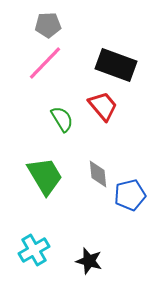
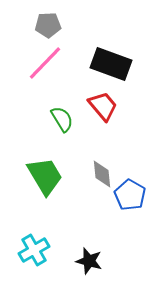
black rectangle: moved 5 px left, 1 px up
gray diamond: moved 4 px right
blue pentagon: rotated 28 degrees counterclockwise
